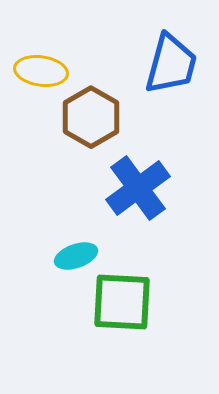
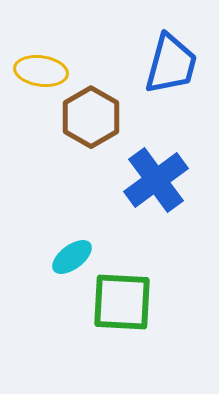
blue cross: moved 18 px right, 8 px up
cyan ellipse: moved 4 px left, 1 px down; rotated 18 degrees counterclockwise
